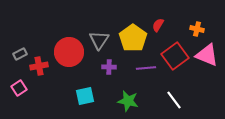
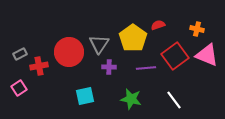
red semicircle: rotated 40 degrees clockwise
gray triangle: moved 4 px down
green star: moved 3 px right, 2 px up
